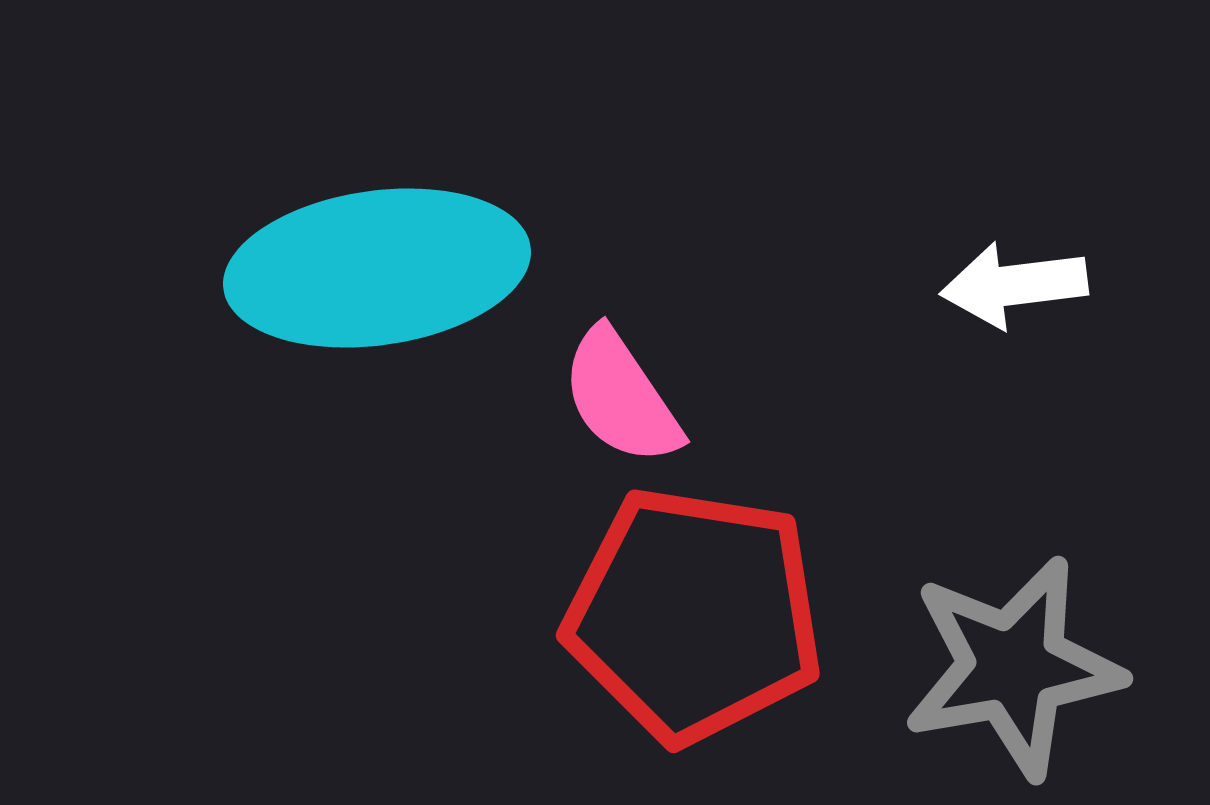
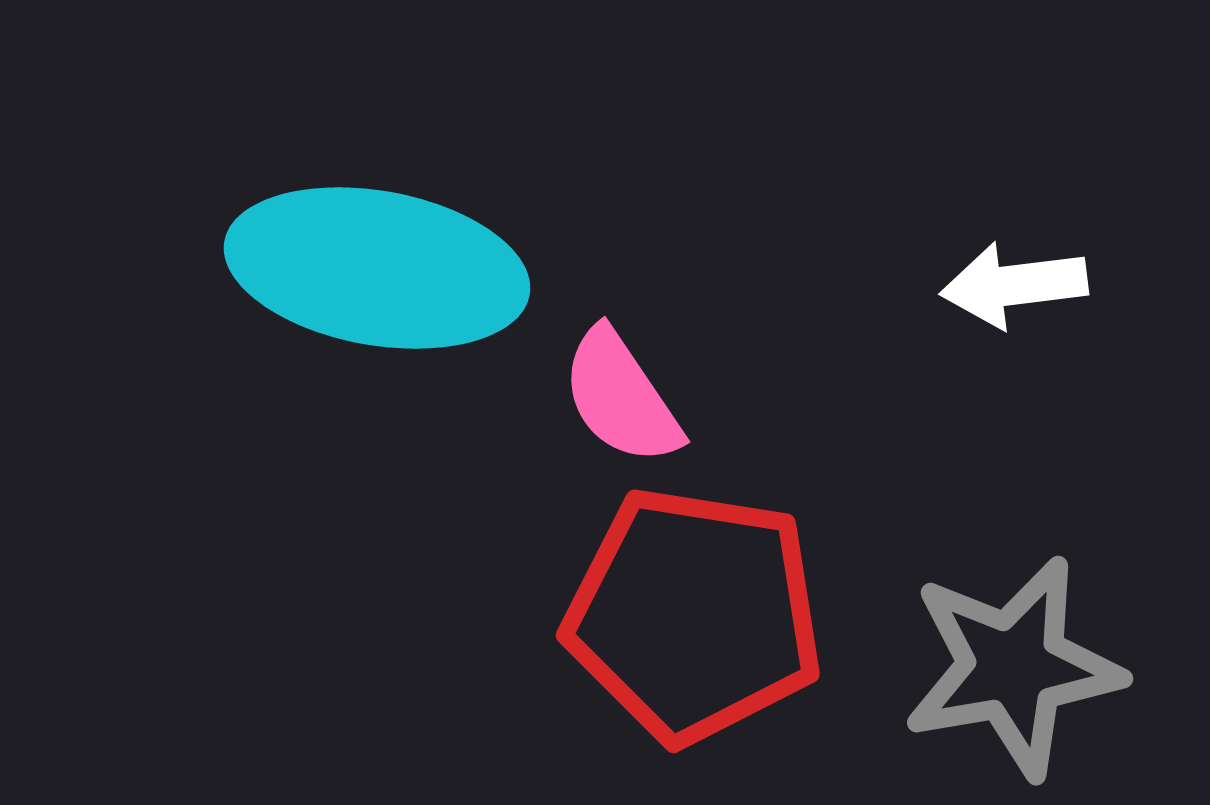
cyan ellipse: rotated 18 degrees clockwise
